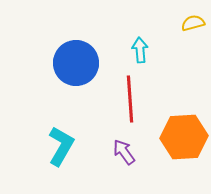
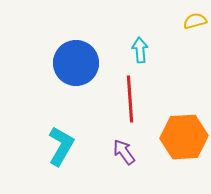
yellow semicircle: moved 2 px right, 2 px up
